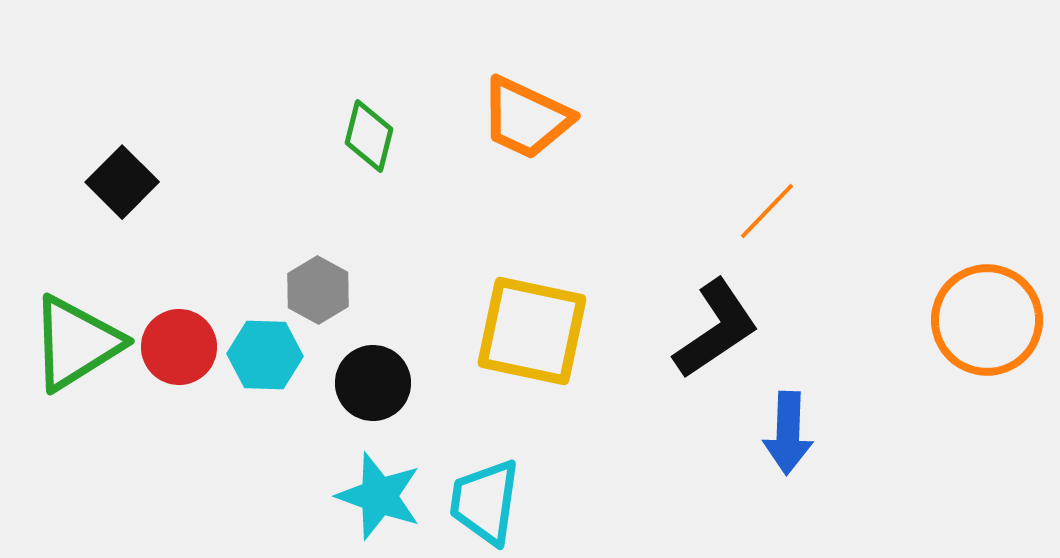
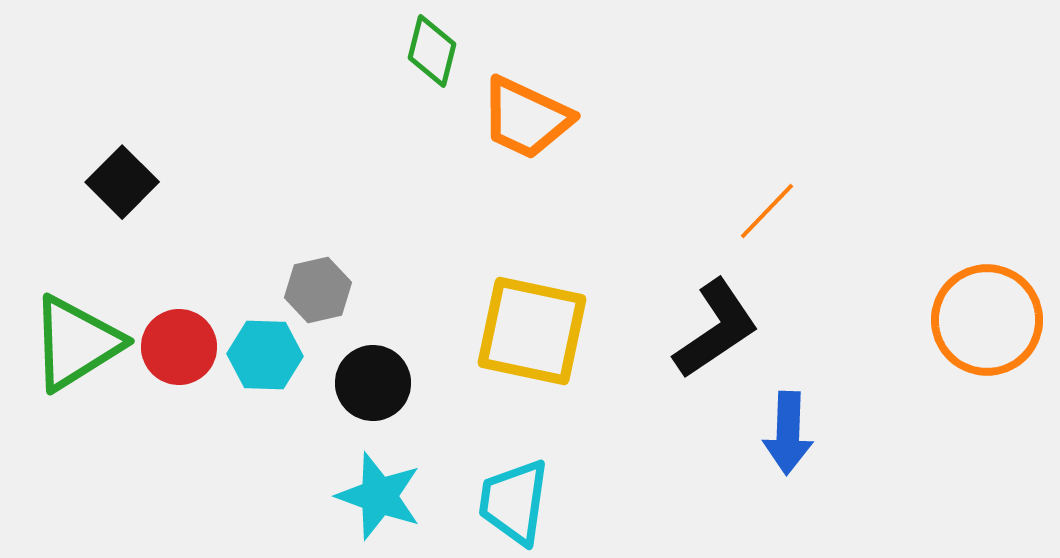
green diamond: moved 63 px right, 85 px up
gray hexagon: rotated 18 degrees clockwise
cyan trapezoid: moved 29 px right
